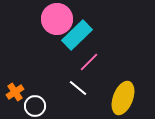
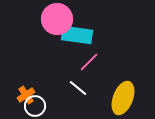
cyan rectangle: rotated 52 degrees clockwise
orange cross: moved 11 px right, 3 px down
